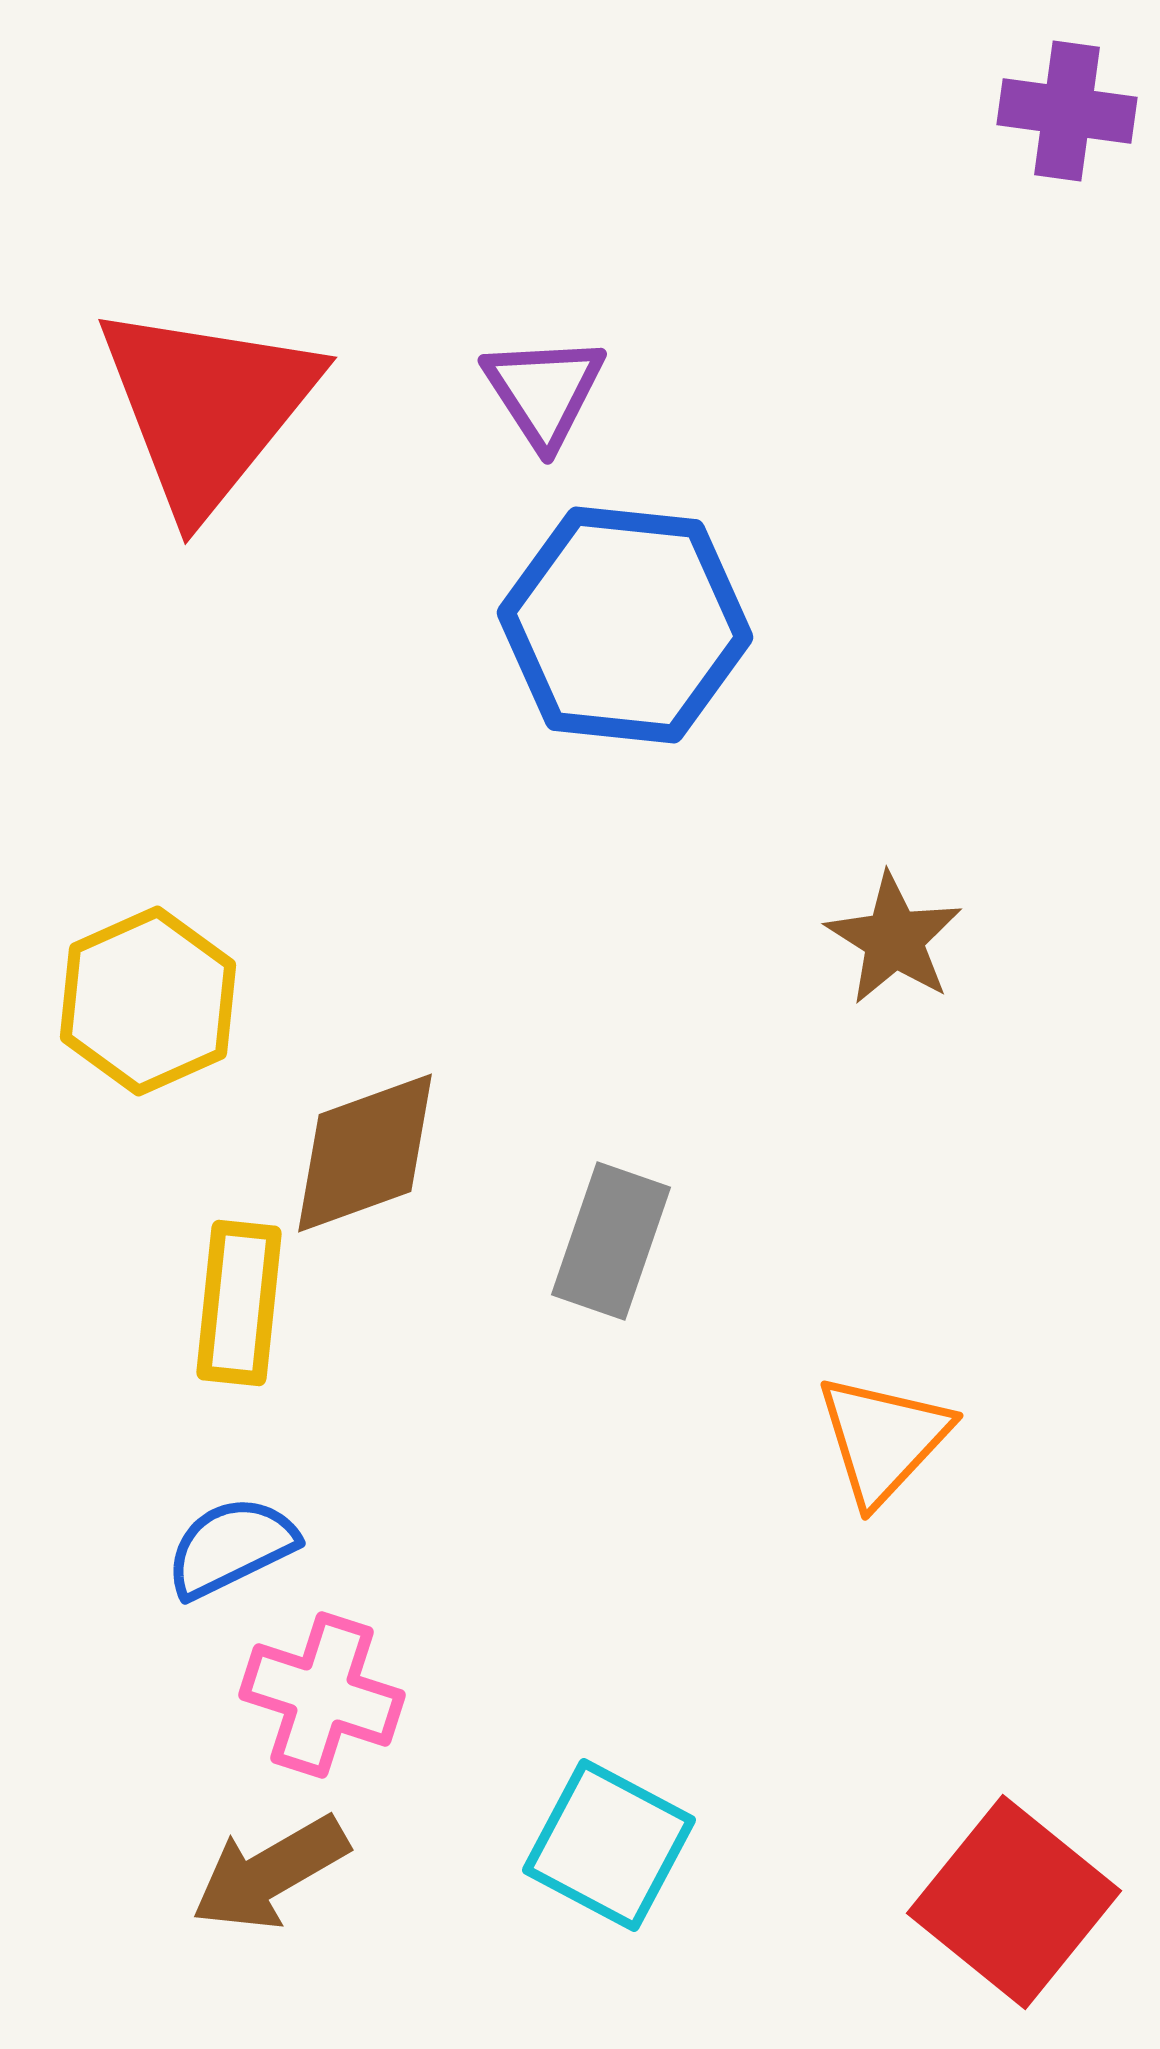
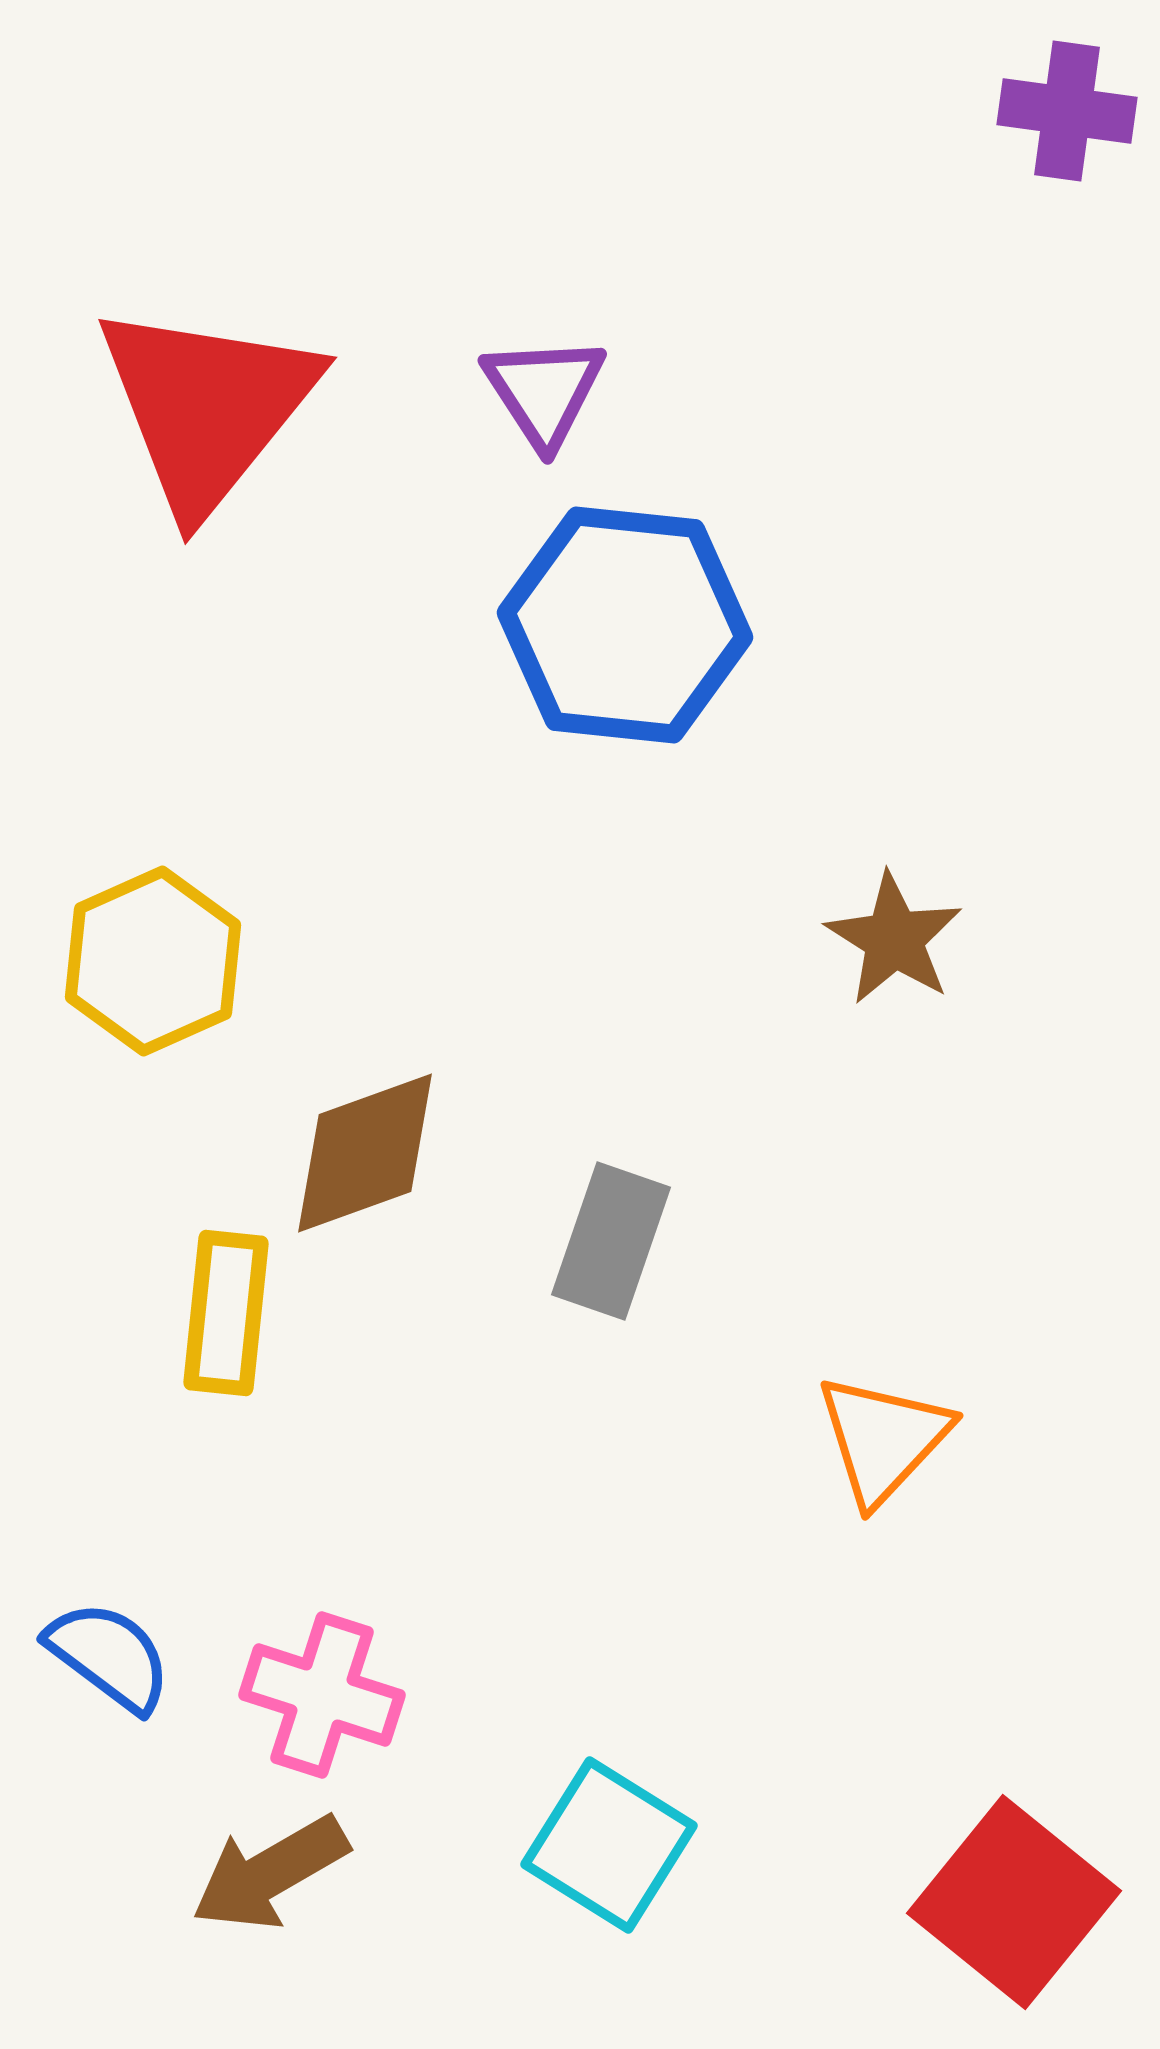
yellow hexagon: moved 5 px right, 40 px up
yellow rectangle: moved 13 px left, 10 px down
blue semicircle: moved 122 px left, 109 px down; rotated 63 degrees clockwise
cyan square: rotated 4 degrees clockwise
